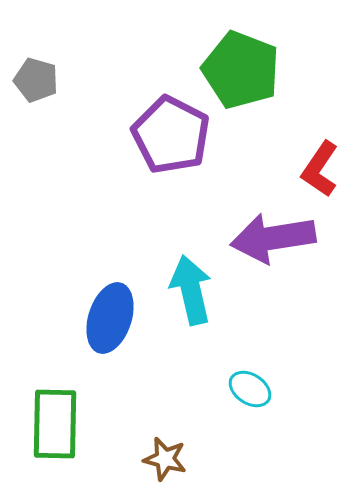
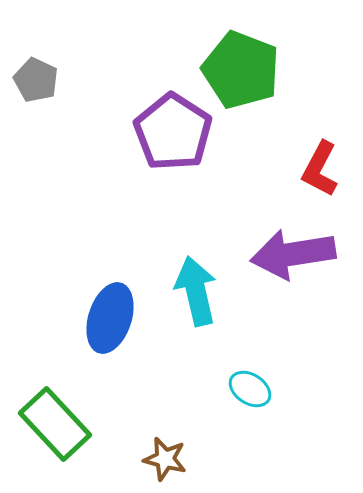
gray pentagon: rotated 9 degrees clockwise
purple pentagon: moved 2 px right, 3 px up; rotated 6 degrees clockwise
red L-shape: rotated 6 degrees counterclockwise
purple arrow: moved 20 px right, 16 px down
cyan arrow: moved 5 px right, 1 px down
green rectangle: rotated 44 degrees counterclockwise
